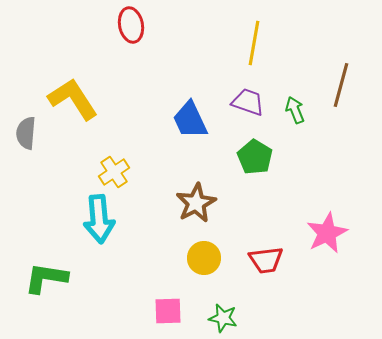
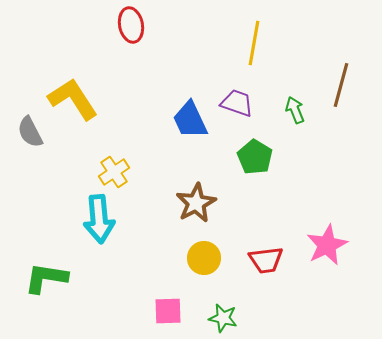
purple trapezoid: moved 11 px left, 1 px down
gray semicircle: moved 4 px right, 1 px up; rotated 32 degrees counterclockwise
pink star: moved 12 px down
